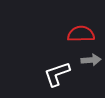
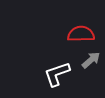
gray arrow: rotated 36 degrees counterclockwise
